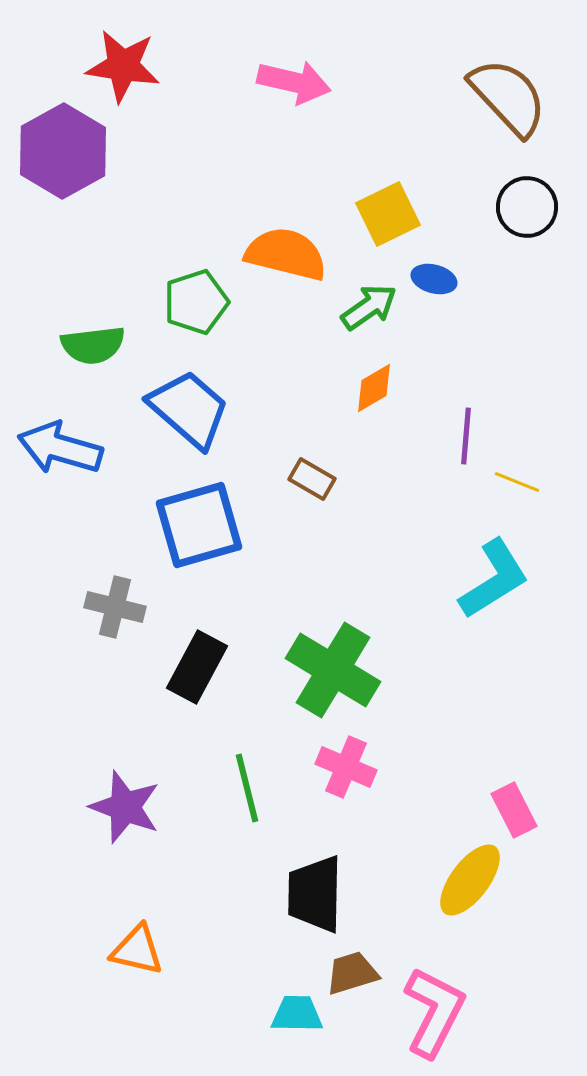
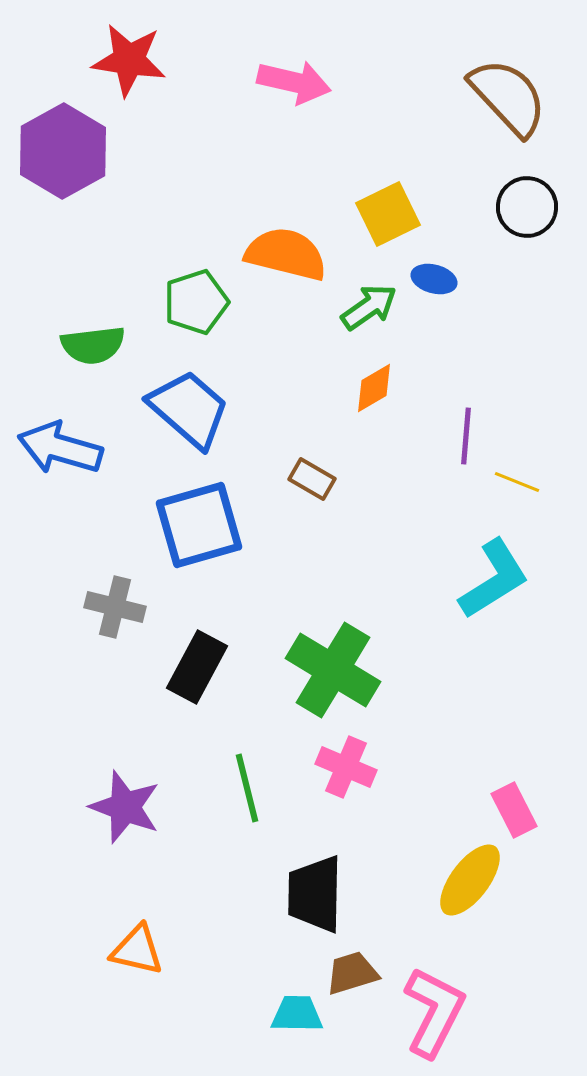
red star: moved 6 px right, 6 px up
